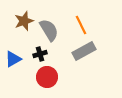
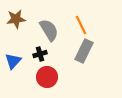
brown star: moved 8 px left, 2 px up; rotated 12 degrees clockwise
gray rectangle: rotated 35 degrees counterclockwise
blue triangle: moved 2 px down; rotated 18 degrees counterclockwise
